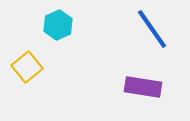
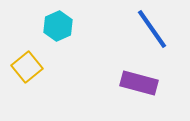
cyan hexagon: moved 1 px down
purple rectangle: moved 4 px left, 4 px up; rotated 6 degrees clockwise
